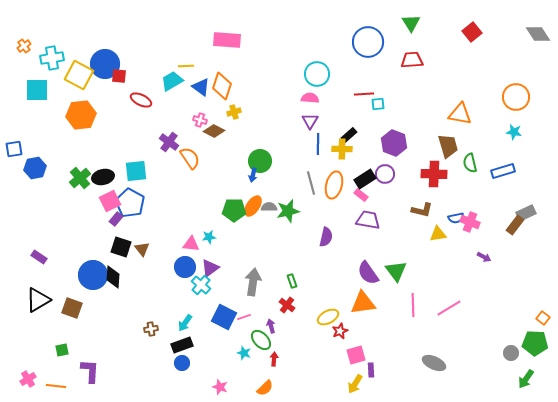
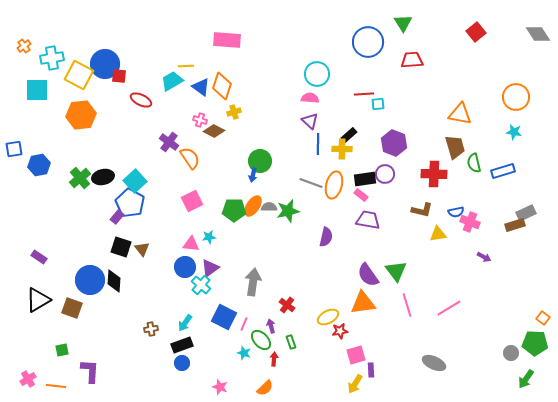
green triangle at (411, 23): moved 8 px left
red square at (472, 32): moved 4 px right
purple triangle at (310, 121): rotated 18 degrees counterclockwise
brown trapezoid at (448, 146): moved 7 px right, 1 px down
green semicircle at (470, 163): moved 4 px right
blue hexagon at (35, 168): moved 4 px right, 3 px up
cyan square at (136, 171): moved 1 px left, 10 px down; rotated 35 degrees counterclockwise
black rectangle at (365, 179): rotated 25 degrees clockwise
gray line at (311, 183): rotated 55 degrees counterclockwise
pink square at (110, 201): moved 82 px right
blue semicircle at (456, 218): moved 6 px up
purple rectangle at (116, 219): moved 1 px right, 2 px up
brown rectangle at (515, 225): rotated 36 degrees clockwise
purple semicircle at (368, 273): moved 2 px down
blue circle at (93, 275): moved 3 px left, 5 px down
black diamond at (113, 277): moved 1 px right, 4 px down
green rectangle at (292, 281): moved 1 px left, 61 px down
pink line at (413, 305): moved 6 px left; rotated 15 degrees counterclockwise
pink line at (244, 317): moved 7 px down; rotated 48 degrees counterclockwise
red star at (340, 331): rotated 14 degrees clockwise
